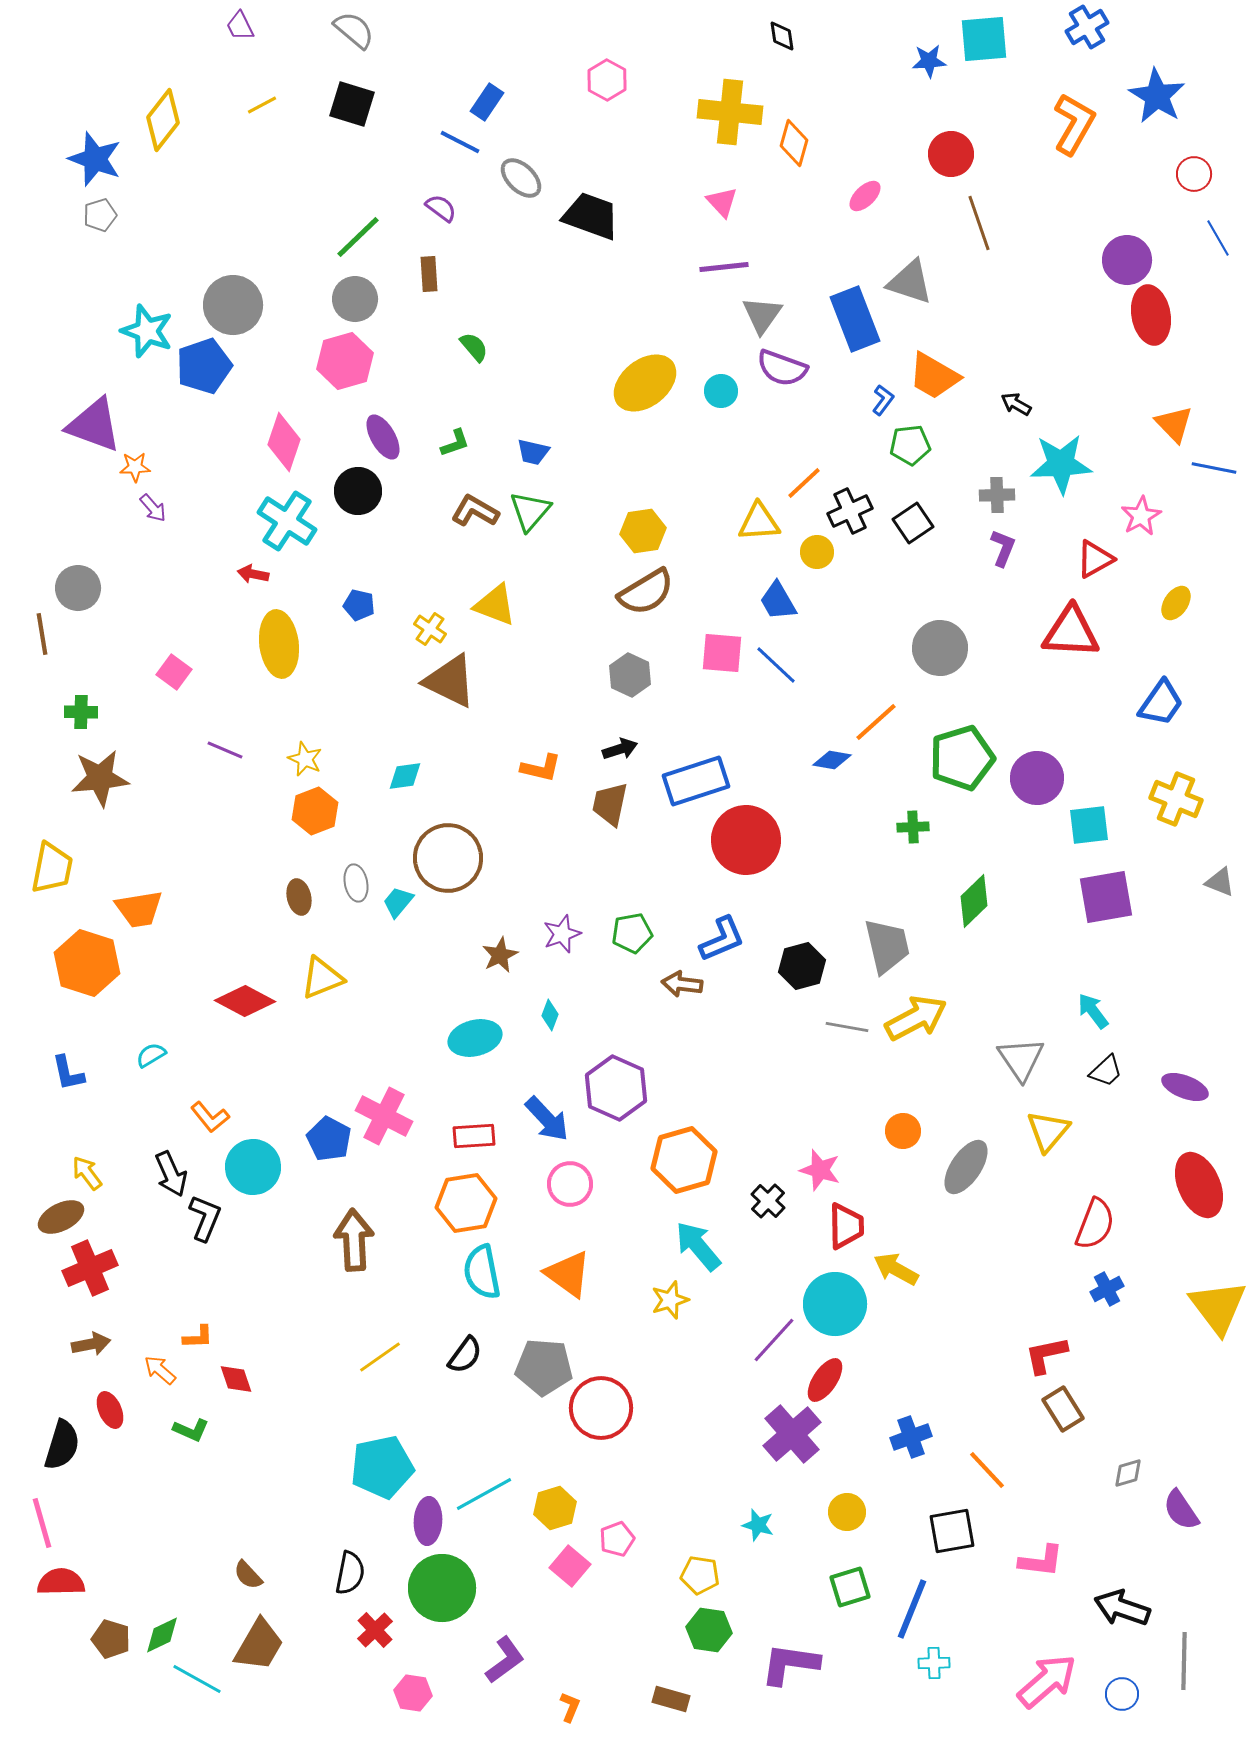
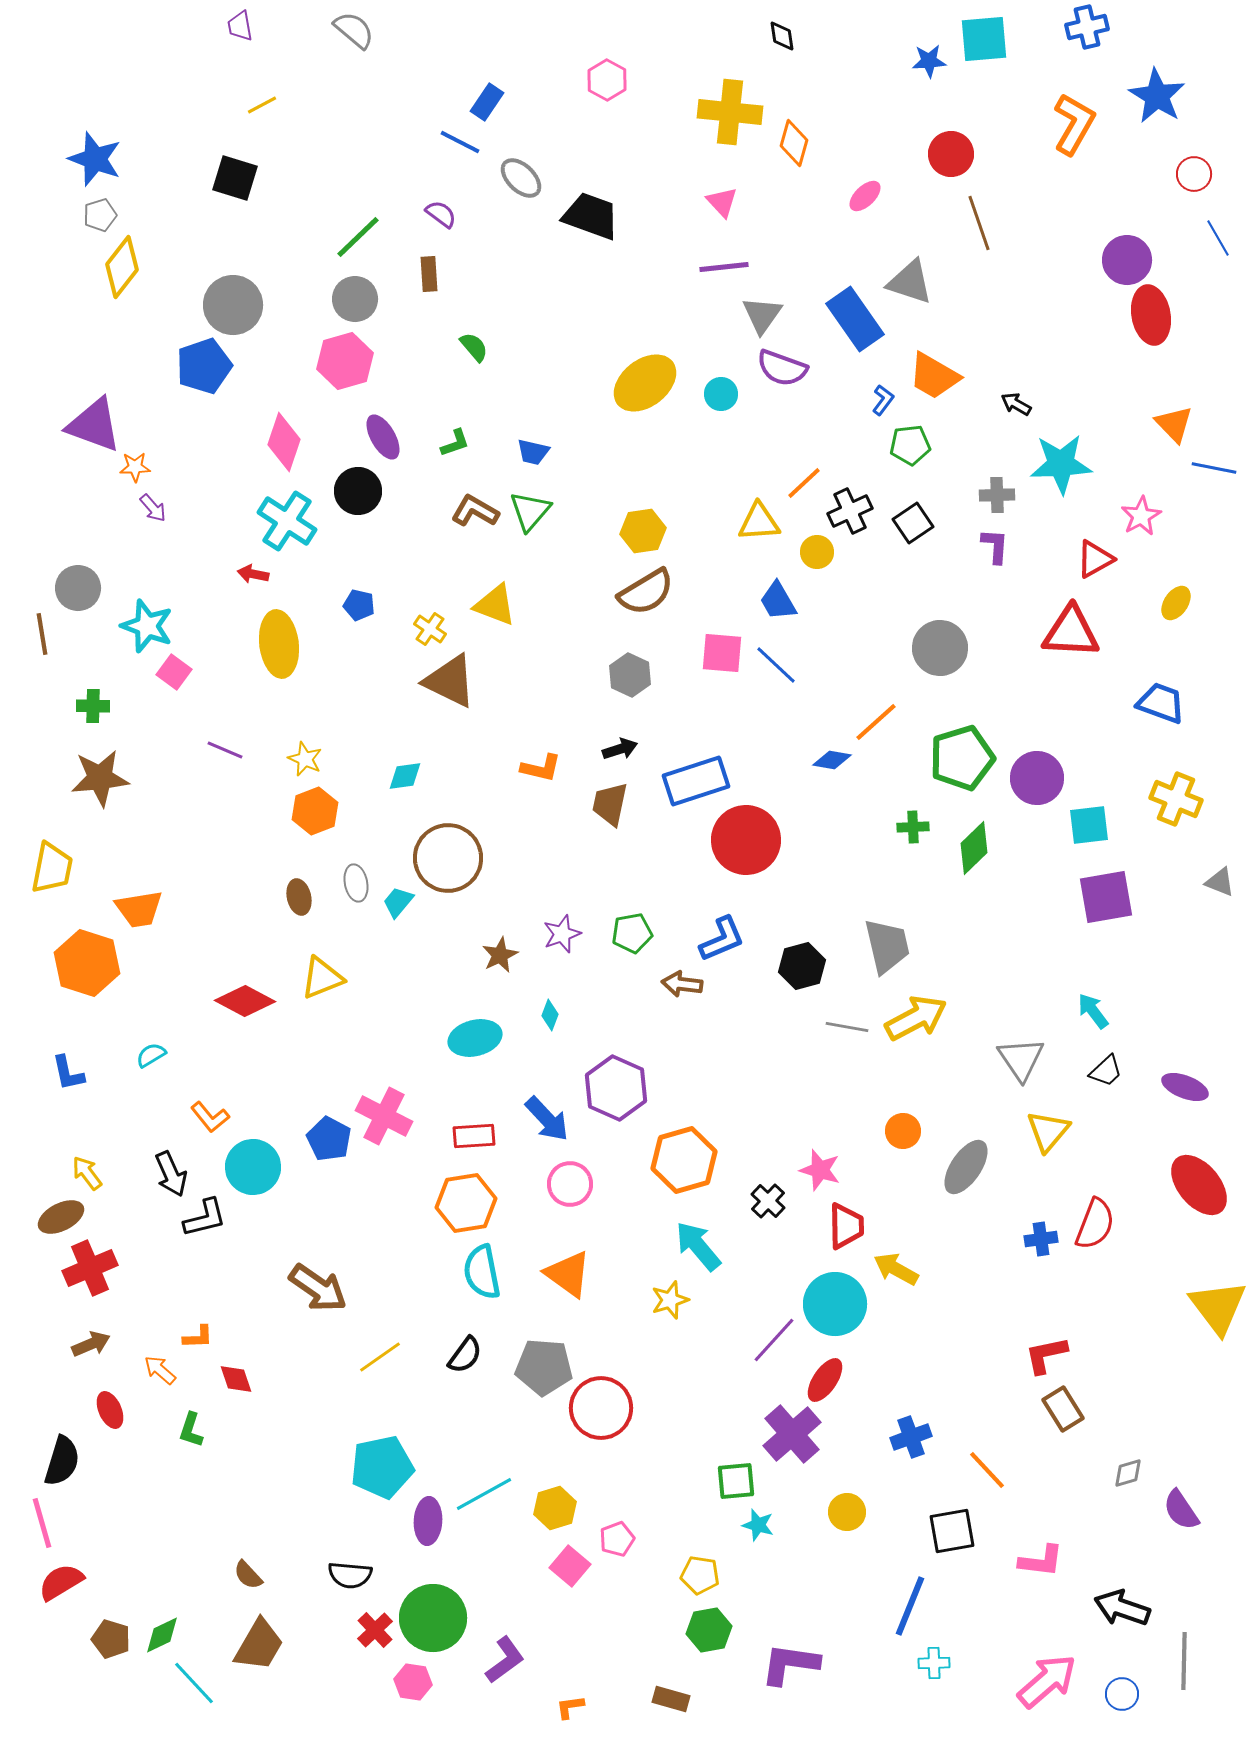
purple trapezoid at (240, 26): rotated 16 degrees clockwise
blue cross at (1087, 27): rotated 18 degrees clockwise
black square at (352, 104): moved 117 px left, 74 px down
yellow diamond at (163, 120): moved 41 px left, 147 px down
purple semicircle at (441, 208): moved 6 px down
blue rectangle at (855, 319): rotated 14 degrees counterclockwise
cyan star at (147, 331): moved 295 px down
cyan circle at (721, 391): moved 3 px down
purple L-shape at (1003, 548): moved 8 px left, 2 px up; rotated 18 degrees counterclockwise
blue trapezoid at (1161, 703): rotated 105 degrees counterclockwise
green cross at (81, 712): moved 12 px right, 6 px up
green diamond at (974, 901): moved 53 px up
red ellipse at (1199, 1185): rotated 16 degrees counterclockwise
black L-shape at (205, 1218): rotated 54 degrees clockwise
brown arrow at (354, 1240): moved 36 px left, 48 px down; rotated 128 degrees clockwise
blue cross at (1107, 1289): moved 66 px left, 50 px up; rotated 20 degrees clockwise
brown arrow at (91, 1344): rotated 12 degrees counterclockwise
green L-shape at (191, 1430): rotated 84 degrees clockwise
black semicircle at (62, 1445): moved 16 px down
black semicircle at (350, 1573): moved 2 px down; rotated 84 degrees clockwise
red semicircle at (61, 1582): rotated 30 degrees counterclockwise
green square at (850, 1587): moved 114 px left, 106 px up; rotated 12 degrees clockwise
green circle at (442, 1588): moved 9 px left, 30 px down
blue line at (912, 1609): moved 2 px left, 3 px up
green hexagon at (709, 1630): rotated 18 degrees counterclockwise
cyan line at (197, 1679): moved 3 px left, 4 px down; rotated 18 degrees clockwise
pink hexagon at (413, 1693): moved 11 px up
orange L-shape at (570, 1707): rotated 120 degrees counterclockwise
